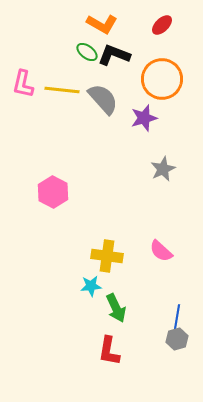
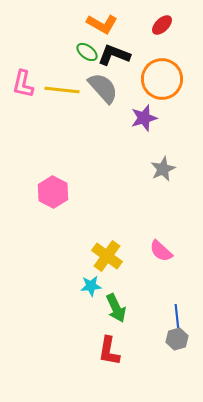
gray semicircle: moved 11 px up
yellow cross: rotated 28 degrees clockwise
blue line: rotated 15 degrees counterclockwise
